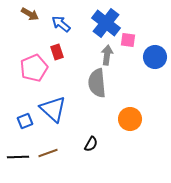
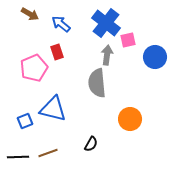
pink square: rotated 21 degrees counterclockwise
blue triangle: rotated 28 degrees counterclockwise
